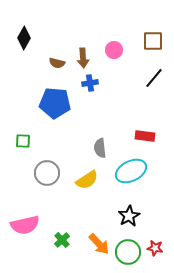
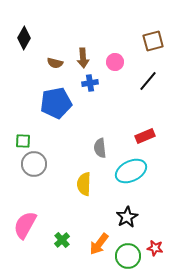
brown square: rotated 15 degrees counterclockwise
pink circle: moved 1 px right, 12 px down
brown semicircle: moved 2 px left
black line: moved 6 px left, 3 px down
blue pentagon: moved 1 px right; rotated 16 degrees counterclockwise
red rectangle: rotated 30 degrees counterclockwise
gray circle: moved 13 px left, 9 px up
yellow semicircle: moved 3 px left, 4 px down; rotated 125 degrees clockwise
black star: moved 2 px left, 1 px down
pink semicircle: rotated 132 degrees clockwise
orange arrow: rotated 80 degrees clockwise
green circle: moved 4 px down
